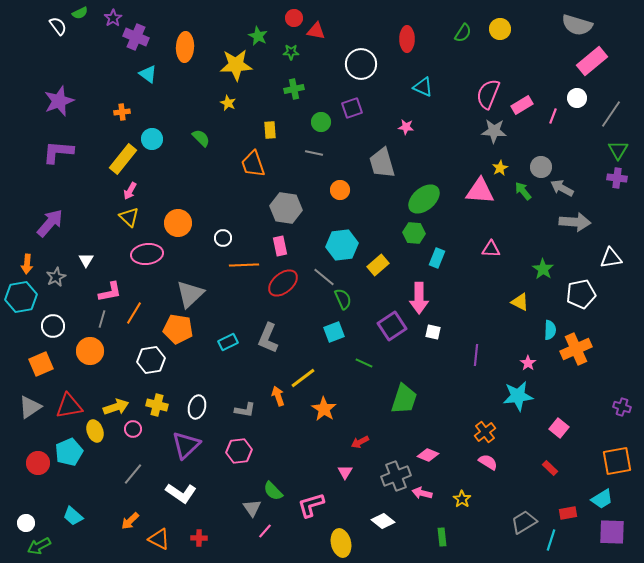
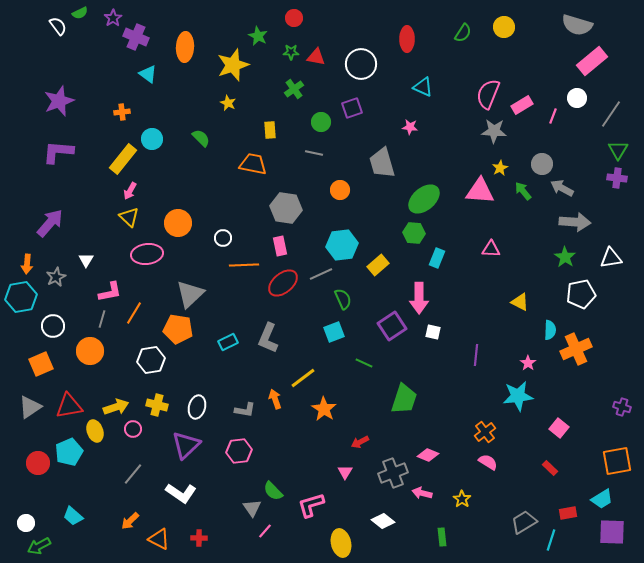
yellow circle at (500, 29): moved 4 px right, 2 px up
red triangle at (316, 31): moved 26 px down
yellow star at (236, 65): moved 3 px left; rotated 16 degrees counterclockwise
green cross at (294, 89): rotated 24 degrees counterclockwise
pink star at (406, 127): moved 4 px right
orange trapezoid at (253, 164): rotated 120 degrees clockwise
gray circle at (541, 167): moved 1 px right, 3 px up
green star at (543, 269): moved 22 px right, 12 px up
gray line at (324, 277): moved 3 px left, 3 px up; rotated 65 degrees counterclockwise
orange arrow at (278, 396): moved 3 px left, 3 px down
gray cross at (396, 476): moved 3 px left, 3 px up
